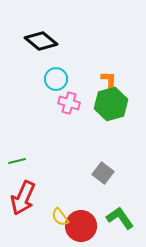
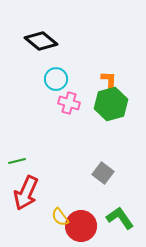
red arrow: moved 3 px right, 5 px up
